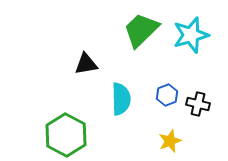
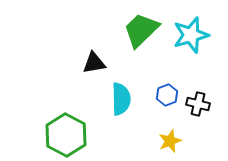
black triangle: moved 8 px right, 1 px up
